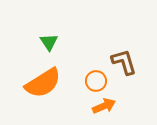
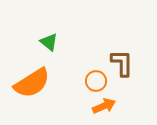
green triangle: rotated 18 degrees counterclockwise
brown L-shape: moved 2 px left, 1 px down; rotated 16 degrees clockwise
orange semicircle: moved 11 px left
